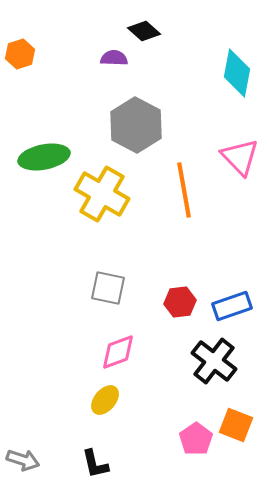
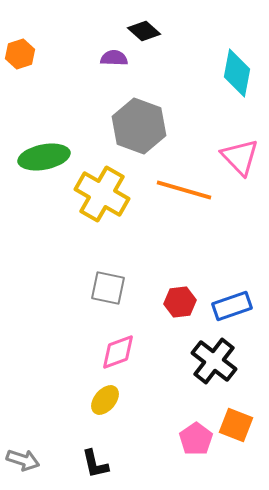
gray hexagon: moved 3 px right, 1 px down; rotated 8 degrees counterclockwise
orange line: rotated 64 degrees counterclockwise
